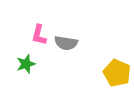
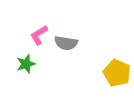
pink L-shape: rotated 45 degrees clockwise
